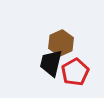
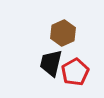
brown hexagon: moved 2 px right, 10 px up
